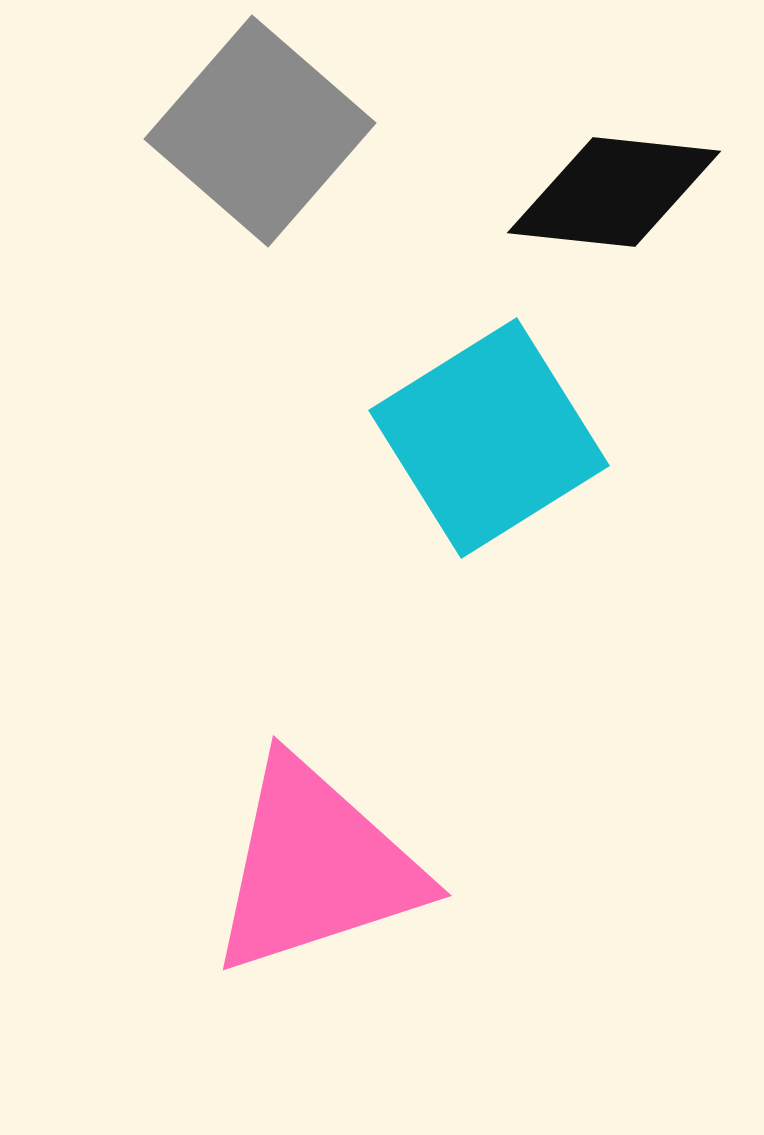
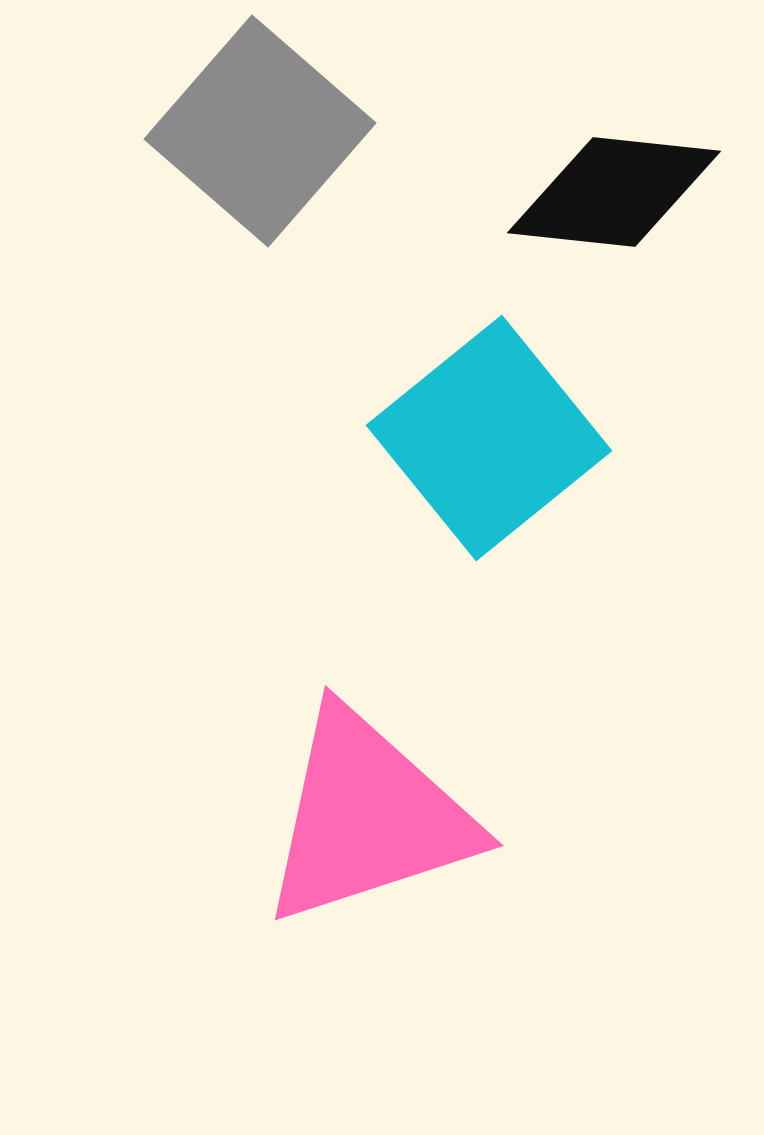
cyan square: rotated 7 degrees counterclockwise
pink triangle: moved 52 px right, 50 px up
